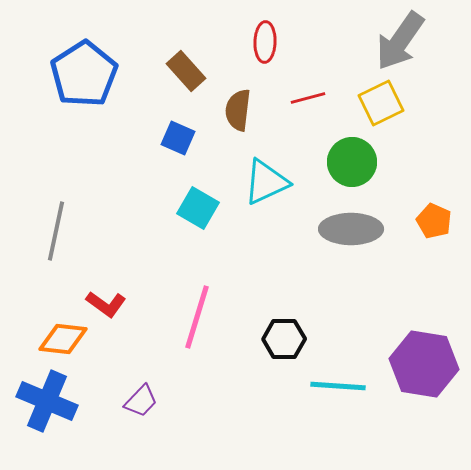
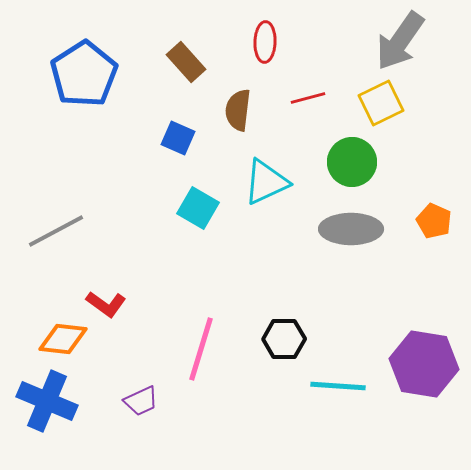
brown rectangle: moved 9 px up
gray line: rotated 50 degrees clockwise
pink line: moved 4 px right, 32 px down
purple trapezoid: rotated 21 degrees clockwise
